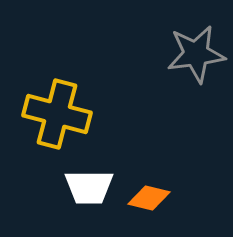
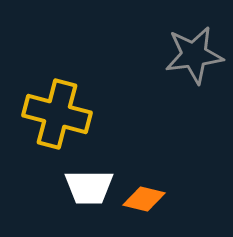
gray star: moved 2 px left, 1 px down
orange diamond: moved 5 px left, 1 px down
